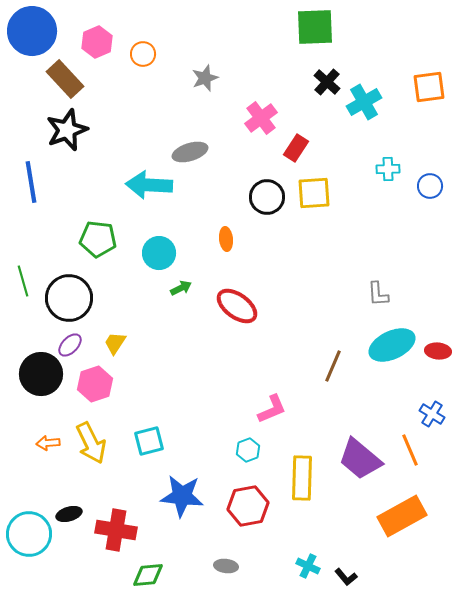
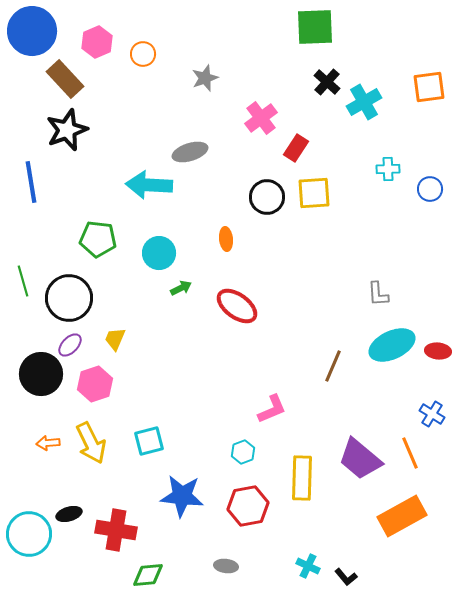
blue circle at (430, 186): moved 3 px down
yellow trapezoid at (115, 343): moved 4 px up; rotated 10 degrees counterclockwise
cyan hexagon at (248, 450): moved 5 px left, 2 px down
orange line at (410, 450): moved 3 px down
